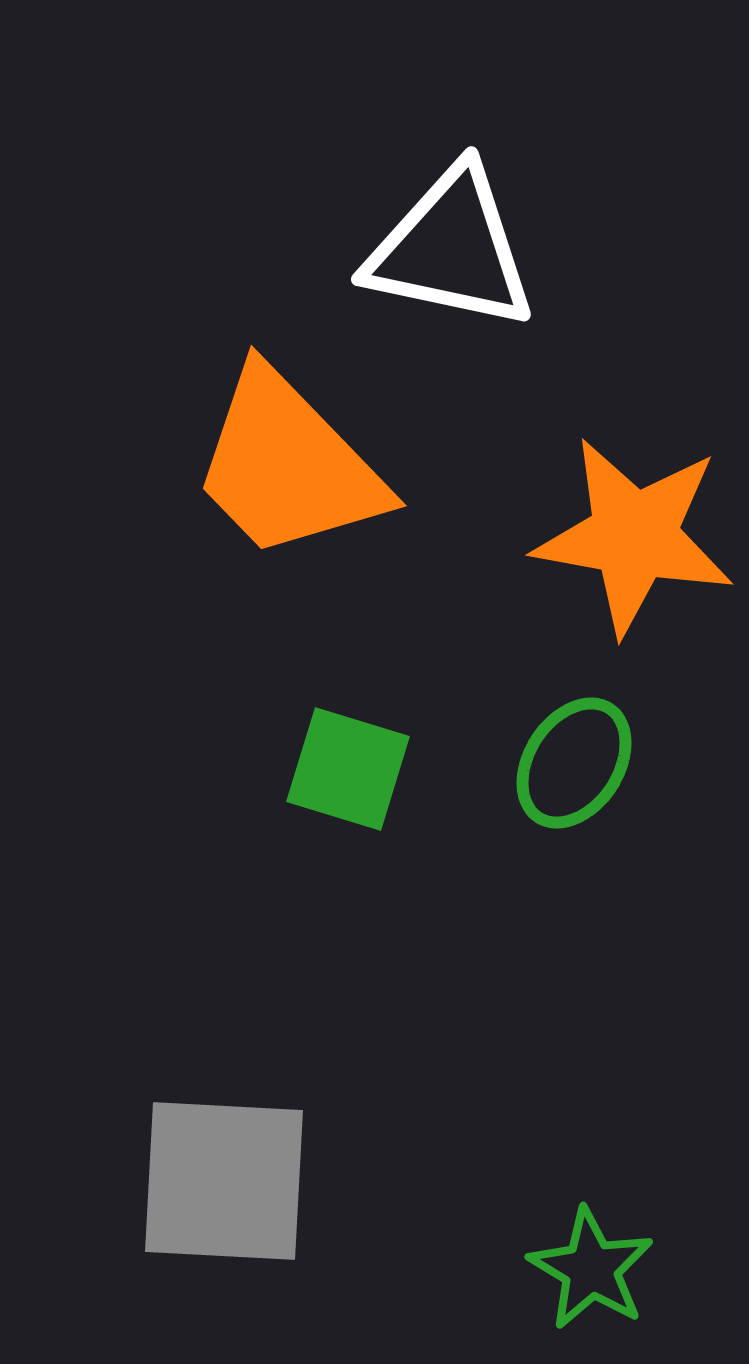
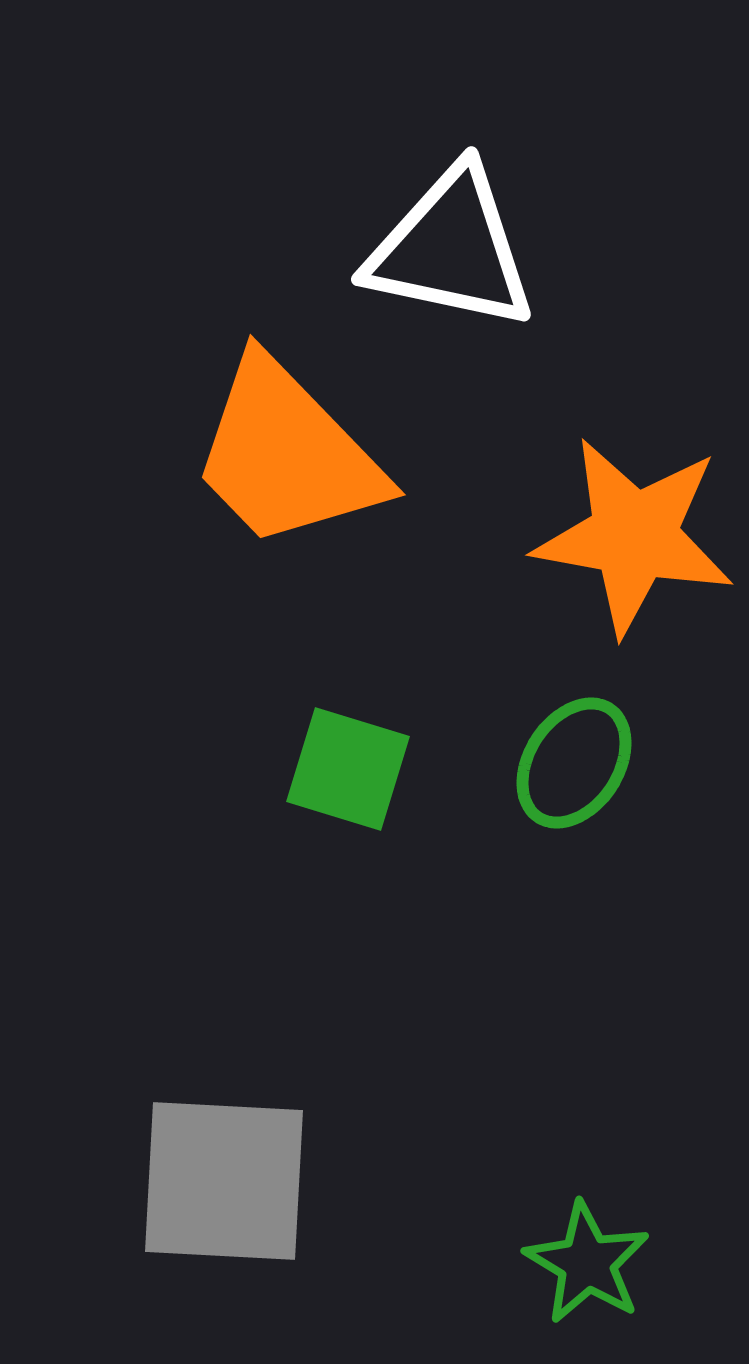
orange trapezoid: moved 1 px left, 11 px up
green star: moved 4 px left, 6 px up
